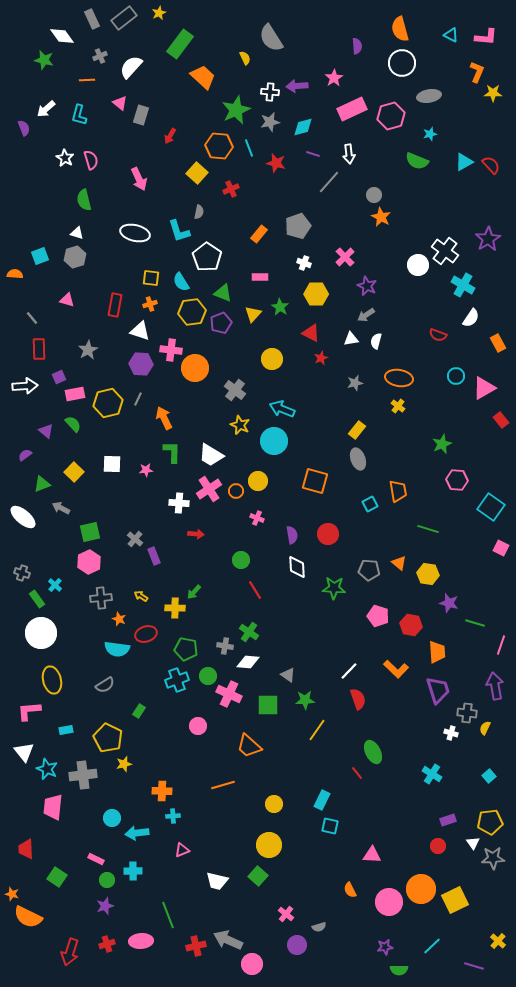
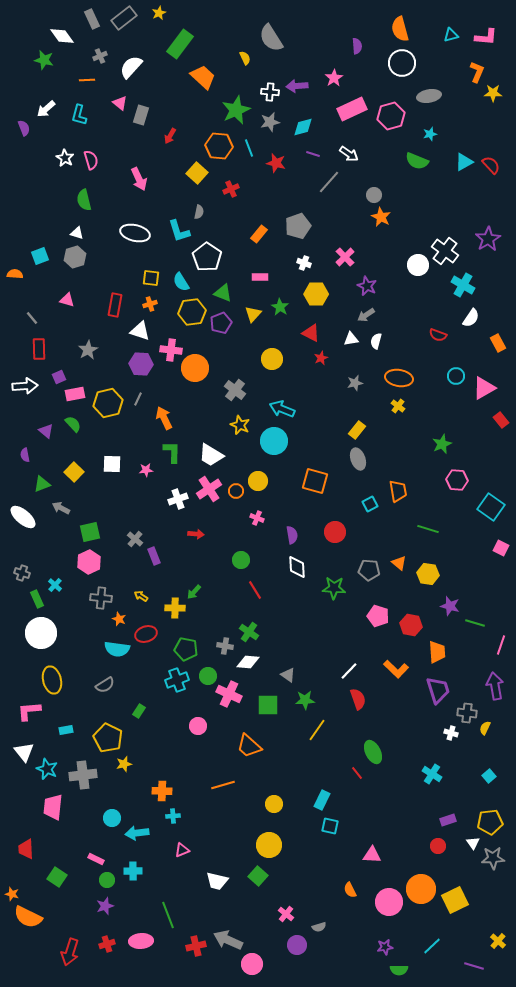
cyan triangle at (451, 35): rotated 42 degrees counterclockwise
white arrow at (349, 154): rotated 48 degrees counterclockwise
purple semicircle at (25, 455): rotated 64 degrees counterclockwise
white cross at (179, 503): moved 1 px left, 4 px up; rotated 24 degrees counterclockwise
red circle at (328, 534): moved 7 px right, 2 px up
gray cross at (101, 598): rotated 10 degrees clockwise
green rectangle at (37, 599): rotated 12 degrees clockwise
purple star at (449, 603): moved 1 px right, 3 px down
